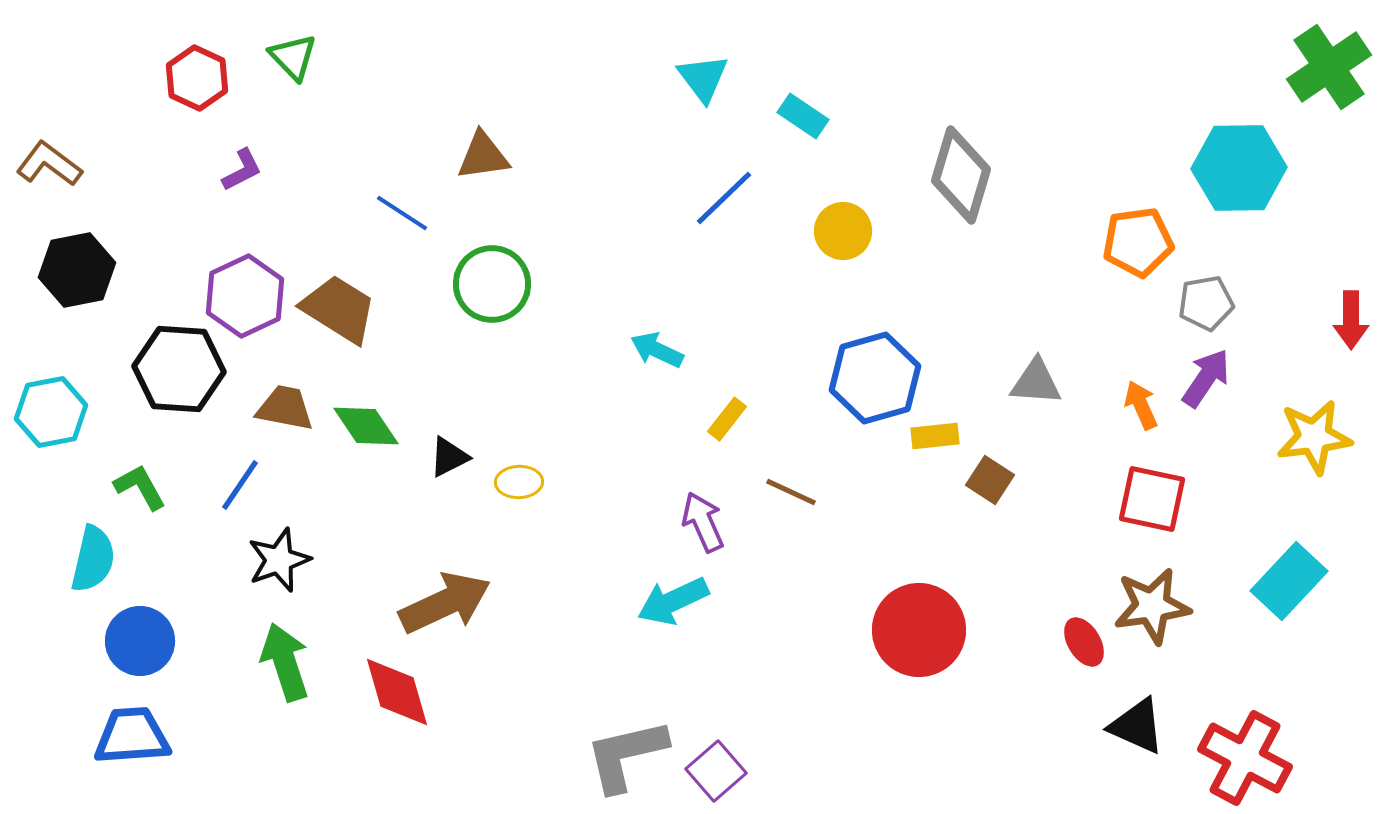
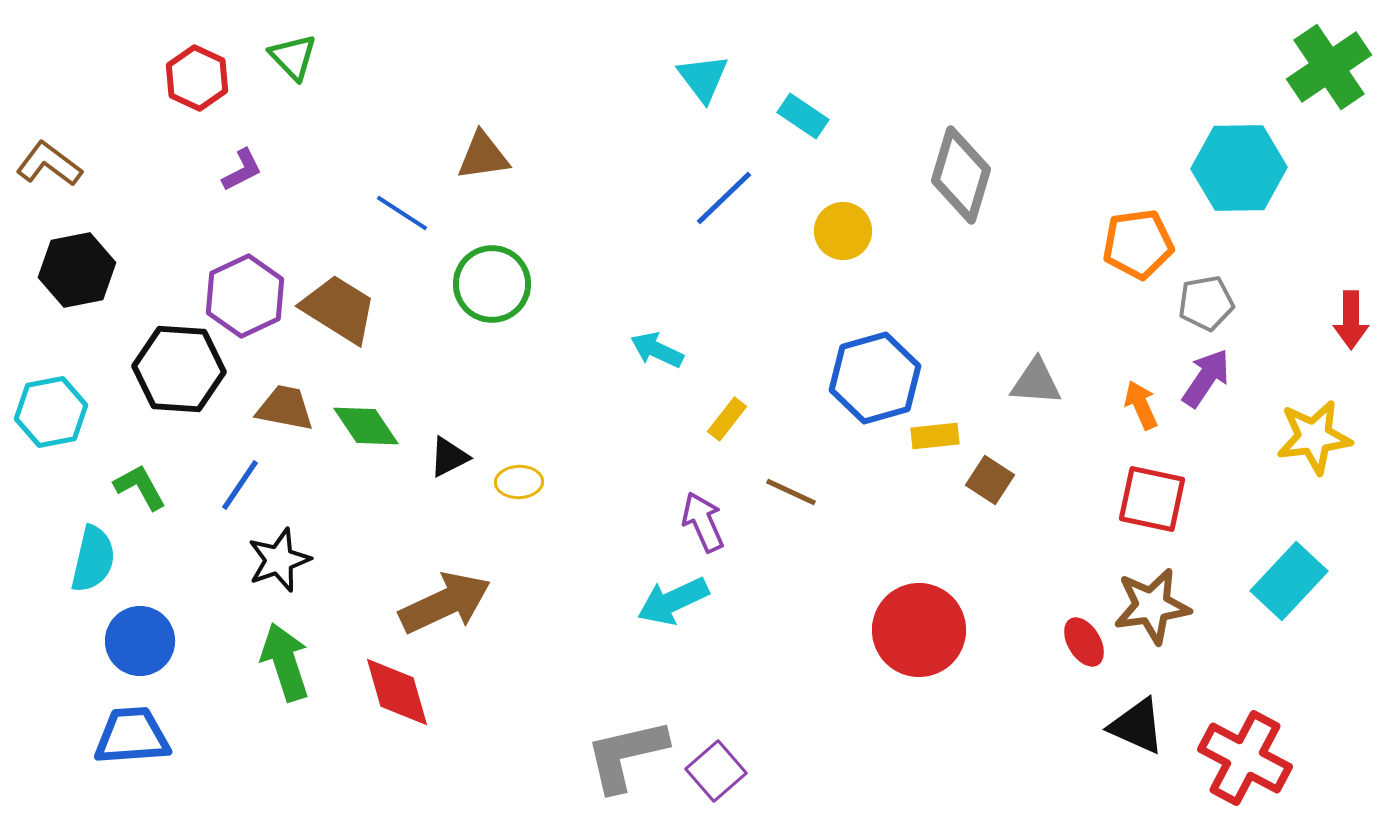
orange pentagon at (1138, 242): moved 2 px down
